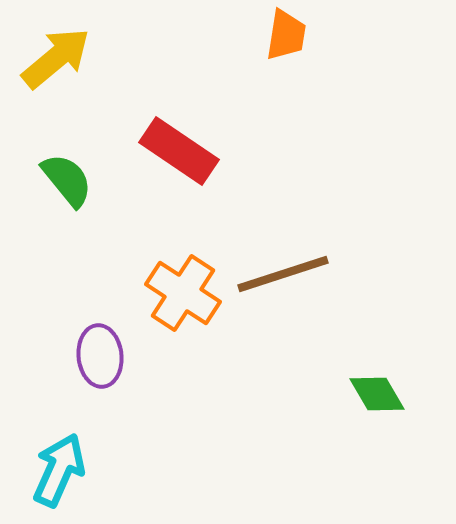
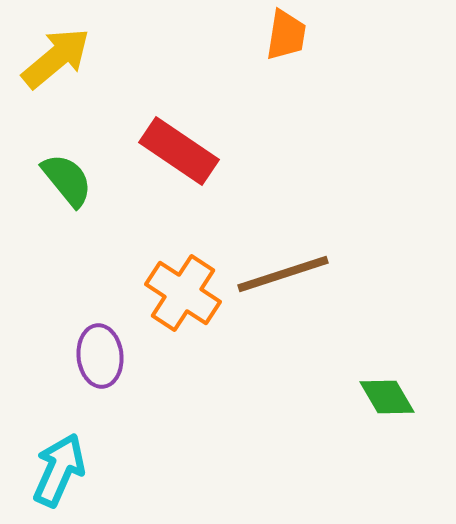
green diamond: moved 10 px right, 3 px down
